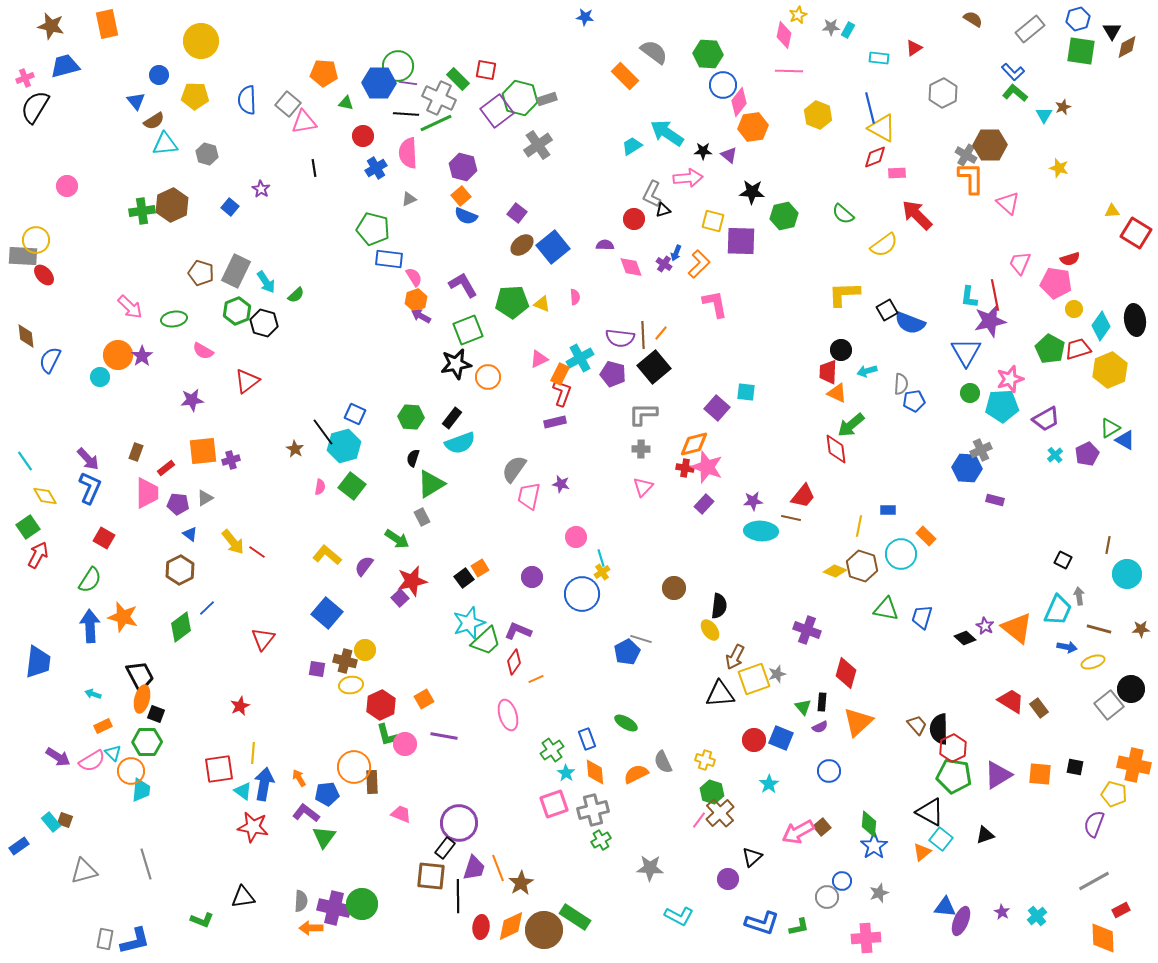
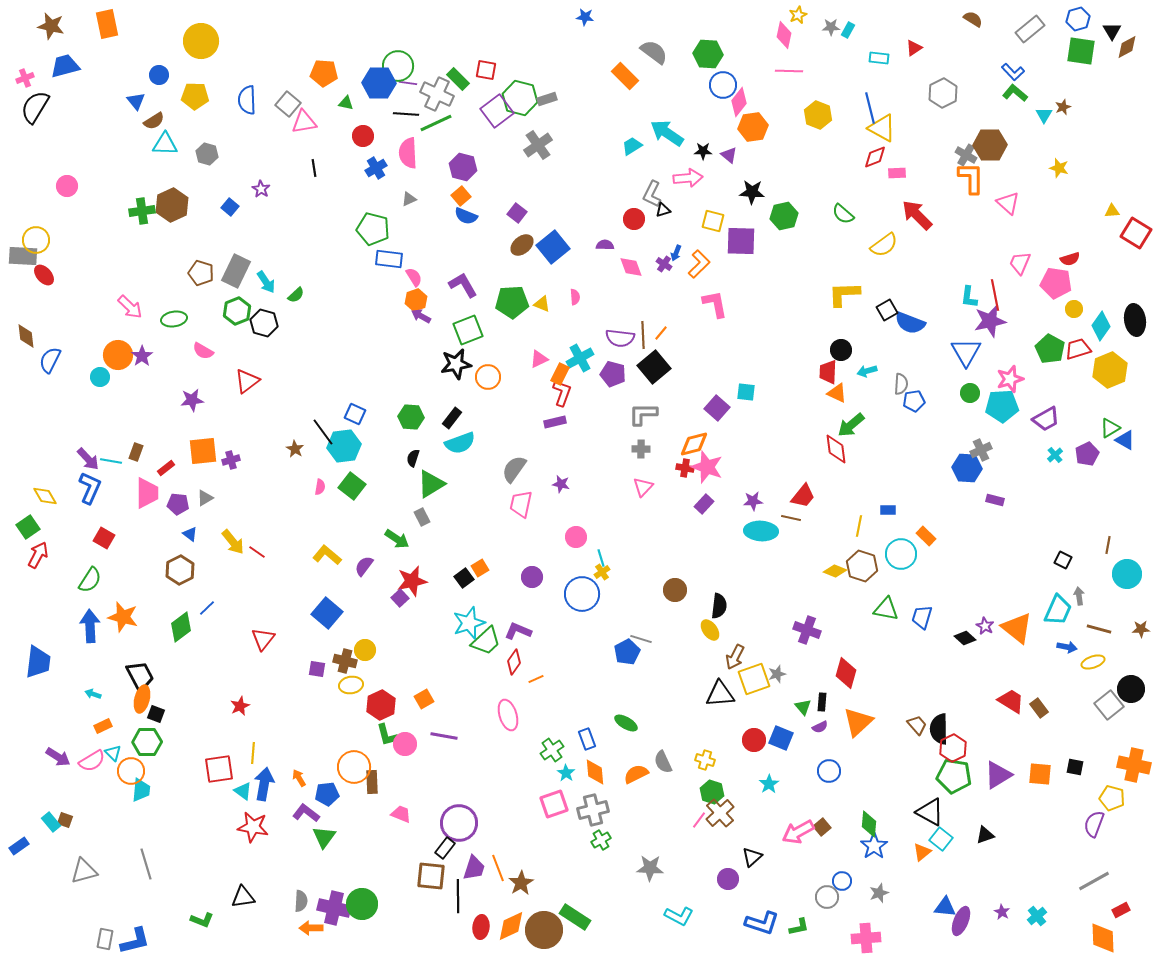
gray cross at (439, 98): moved 2 px left, 4 px up
cyan triangle at (165, 144): rotated 8 degrees clockwise
cyan hexagon at (344, 446): rotated 8 degrees clockwise
cyan line at (25, 461): moved 86 px right; rotated 45 degrees counterclockwise
pink trapezoid at (529, 496): moved 8 px left, 8 px down
brown circle at (674, 588): moved 1 px right, 2 px down
yellow pentagon at (1114, 794): moved 2 px left, 4 px down
